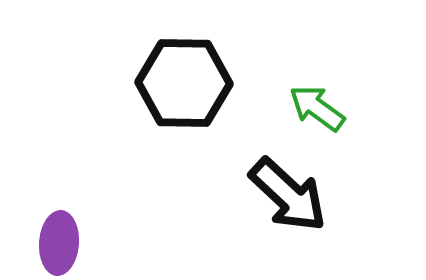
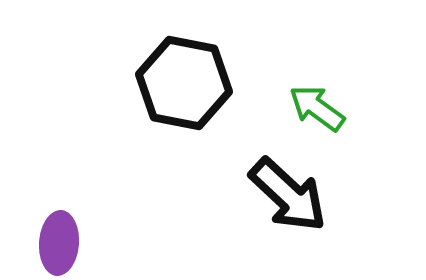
black hexagon: rotated 10 degrees clockwise
